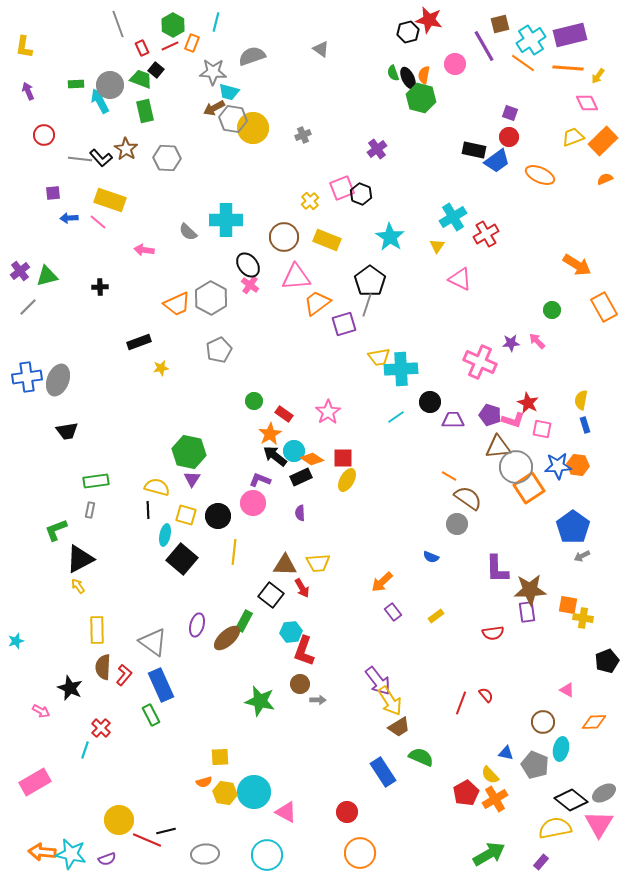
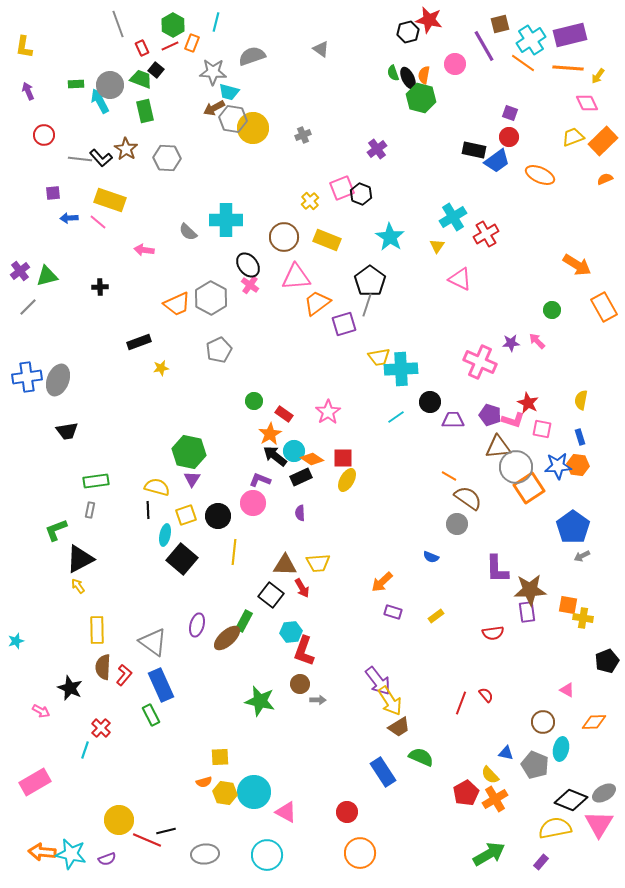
blue rectangle at (585, 425): moved 5 px left, 12 px down
yellow square at (186, 515): rotated 35 degrees counterclockwise
purple rectangle at (393, 612): rotated 36 degrees counterclockwise
black diamond at (571, 800): rotated 16 degrees counterclockwise
